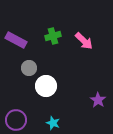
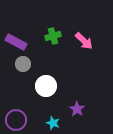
purple rectangle: moved 2 px down
gray circle: moved 6 px left, 4 px up
purple star: moved 21 px left, 9 px down
